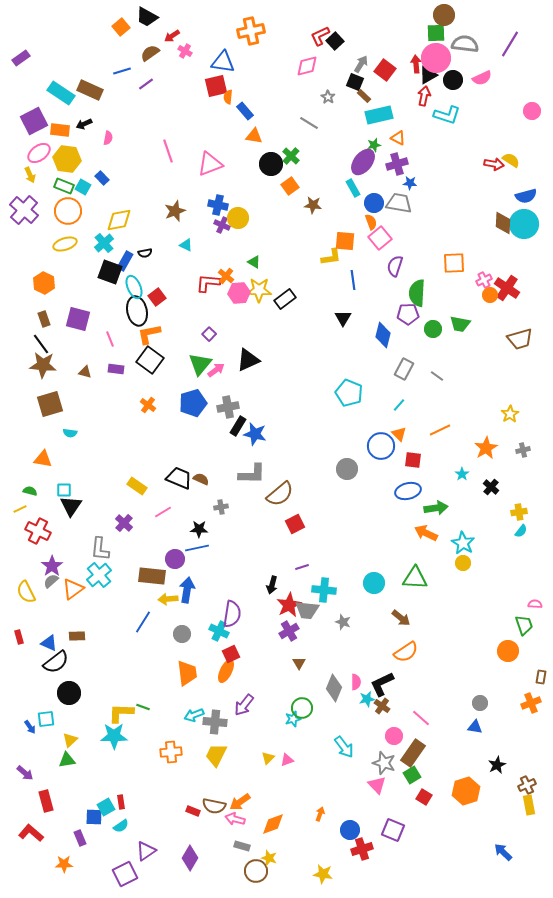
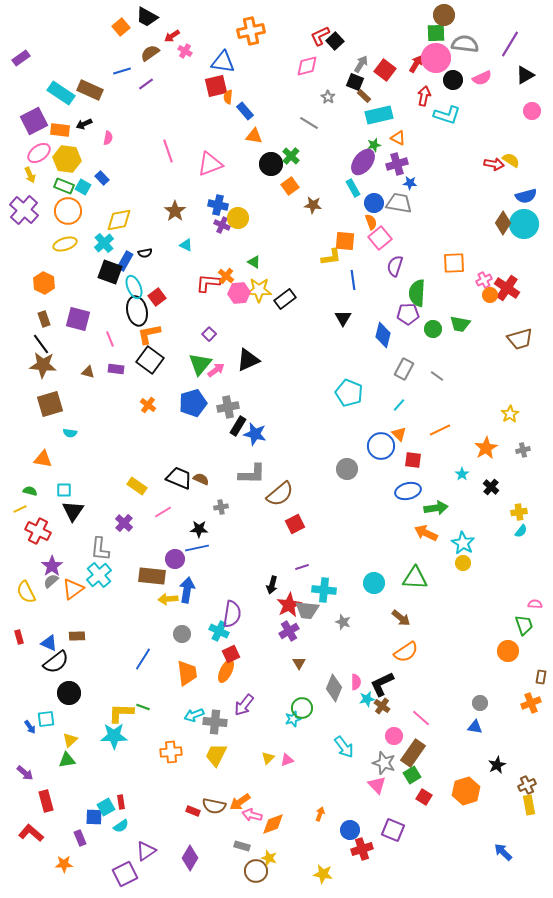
red arrow at (416, 64): rotated 36 degrees clockwise
black triangle at (428, 75): moved 97 px right
brown star at (175, 211): rotated 15 degrees counterclockwise
brown diamond at (503, 223): rotated 30 degrees clockwise
brown triangle at (85, 372): moved 3 px right
black triangle at (71, 506): moved 2 px right, 5 px down
blue line at (143, 622): moved 37 px down
pink arrow at (235, 819): moved 17 px right, 4 px up
